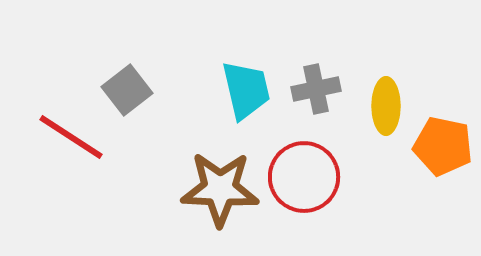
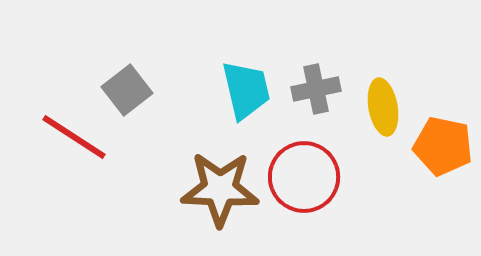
yellow ellipse: moved 3 px left, 1 px down; rotated 10 degrees counterclockwise
red line: moved 3 px right
